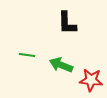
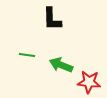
black L-shape: moved 15 px left, 4 px up
red star: moved 2 px left, 2 px down
